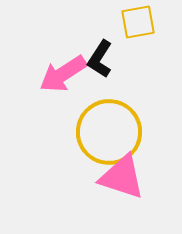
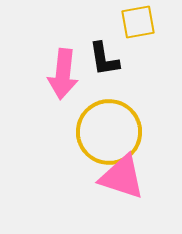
black L-shape: moved 4 px right; rotated 42 degrees counterclockwise
pink arrow: rotated 51 degrees counterclockwise
